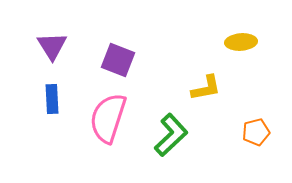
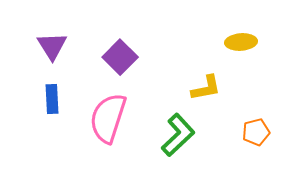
purple square: moved 2 px right, 3 px up; rotated 24 degrees clockwise
green L-shape: moved 7 px right
